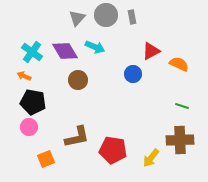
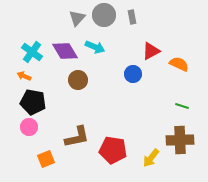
gray circle: moved 2 px left
